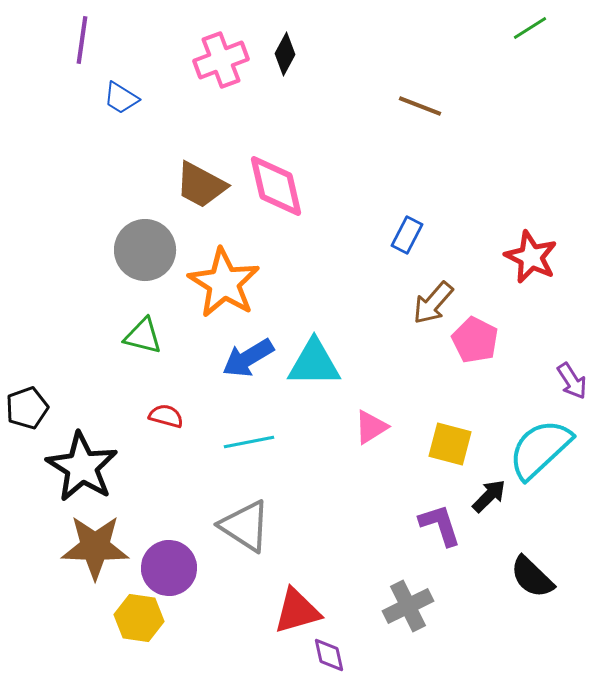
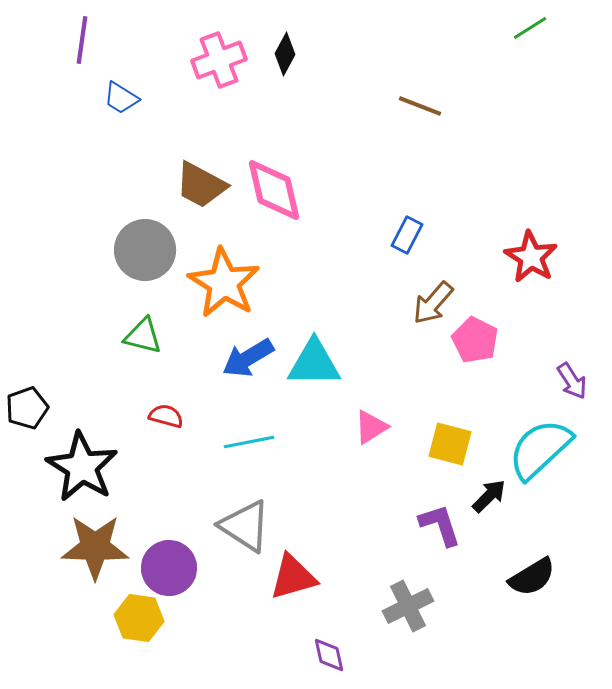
pink cross: moved 2 px left
pink diamond: moved 2 px left, 4 px down
red star: rotated 6 degrees clockwise
black semicircle: rotated 75 degrees counterclockwise
red triangle: moved 4 px left, 34 px up
